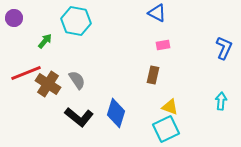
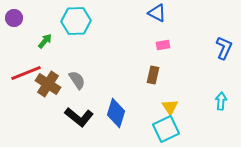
cyan hexagon: rotated 12 degrees counterclockwise
yellow triangle: rotated 36 degrees clockwise
